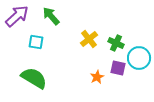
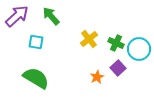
cyan circle: moved 9 px up
purple square: rotated 35 degrees clockwise
green semicircle: moved 2 px right
